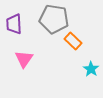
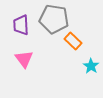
purple trapezoid: moved 7 px right, 1 px down
pink triangle: rotated 12 degrees counterclockwise
cyan star: moved 3 px up
